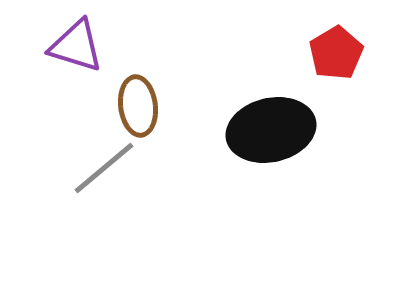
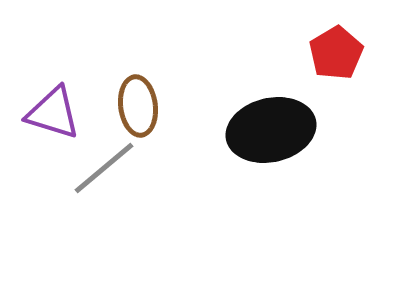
purple triangle: moved 23 px left, 67 px down
